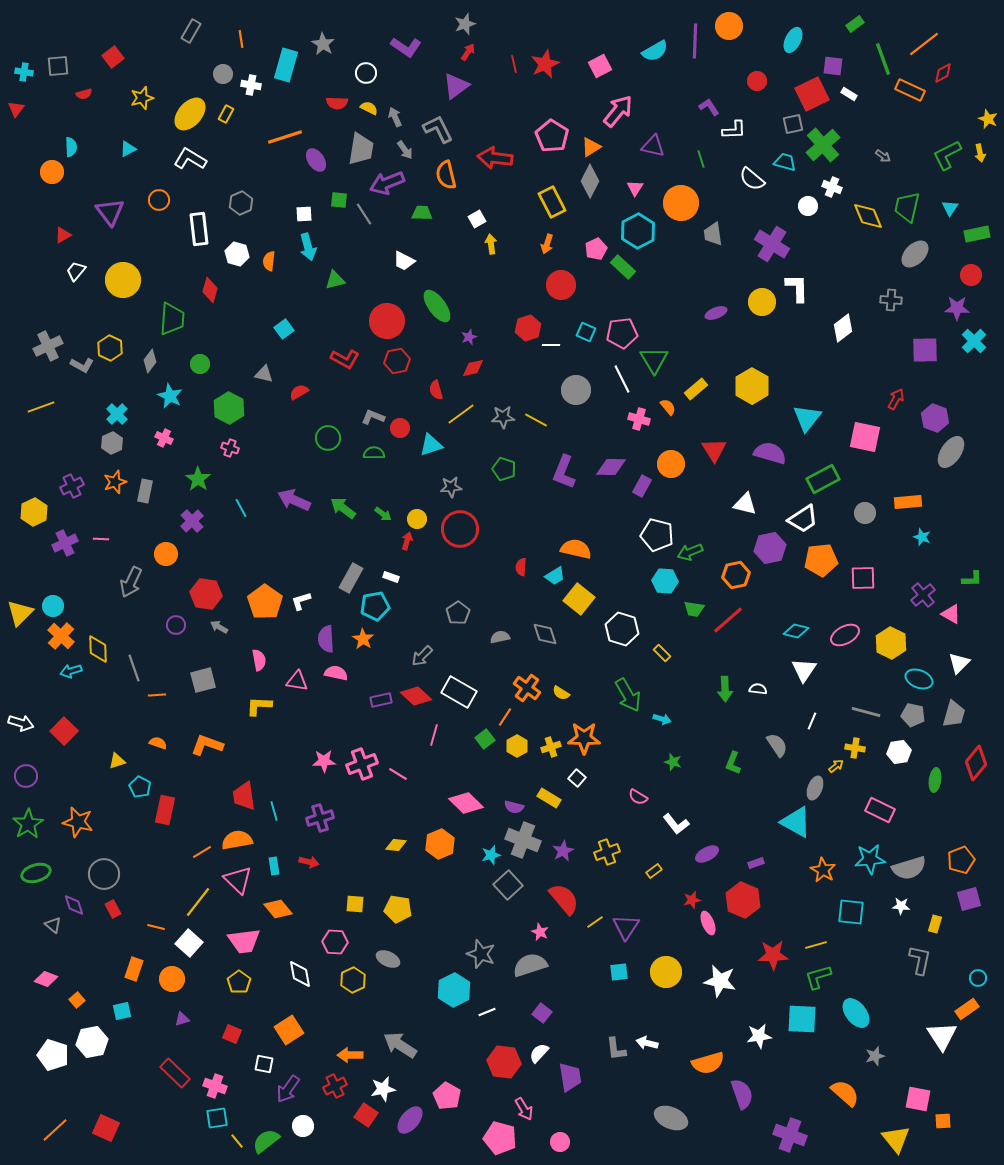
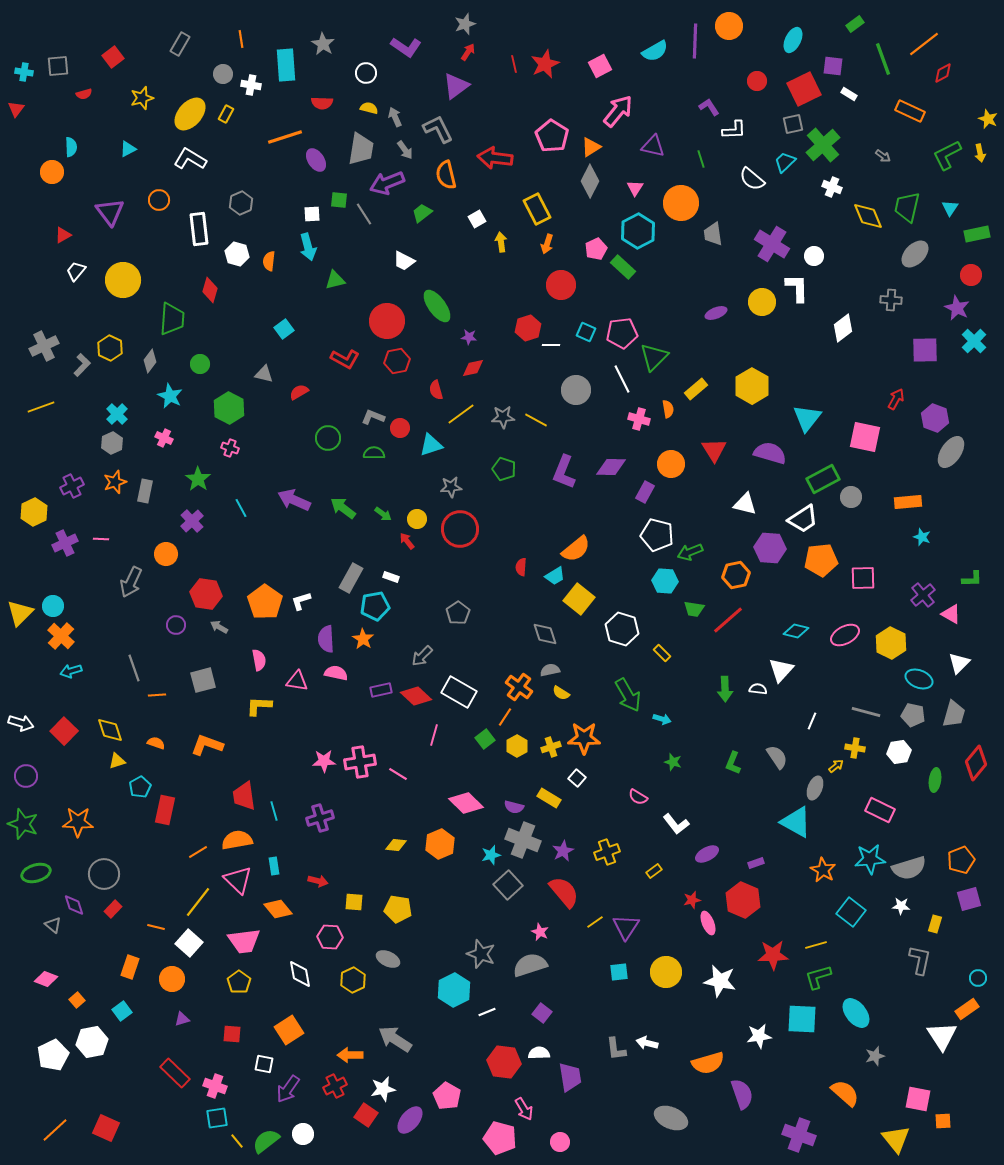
gray rectangle at (191, 31): moved 11 px left, 13 px down
cyan rectangle at (286, 65): rotated 20 degrees counterclockwise
orange rectangle at (910, 90): moved 21 px down
red square at (812, 94): moved 8 px left, 5 px up
red semicircle at (337, 103): moved 15 px left
yellow semicircle at (369, 108): rotated 12 degrees counterclockwise
cyan trapezoid at (785, 162): rotated 60 degrees counterclockwise
yellow rectangle at (552, 202): moved 15 px left, 7 px down
white circle at (808, 206): moved 6 px right, 50 px down
green trapezoid at (422, 213): rotated 40 degrees counterclockwise
white square at (304, 214): moved 8 px right
yellow arrow at (491, 244): moved 10 px right, 2 px up
purple star at (957, 308): rotated 25 degrees clockwise
purple star at (469, 337): rotated 28 degrees clockwise
gray cross at (48, 346): moved 4 px left
green triangle at (654, 360): moved 3 px up; rotated 16 degrees clockwise
gray L-shape at (82, 365): rotated 75 degrees counterclockwise
orange semicircle at (668, 407): moved 2 px down; rotated 30 degrees clockwise
purple rectangle at (642, 486): moved 3 px right, 6 px down
gray circle at (865, 513): moved 14 px left, 16 px up
red arrow at (407, 541): rotated 54 degrees counterclockwise
purple hexagon at (770, 548): rotated 16 degrees clockwise
orange semicircle at (576, 549): rotated 128 degrees clockwise
gray semicircle at (500, 637): moved 50 px right, 33 px down
yellow diamond at (98, 649): moved 12 px right, 81 px down; rotated 16 degrees counterclockwise
white triangle at (804, 670): moved 23 px left; rotated 8 degrees clockwise
orange cross at (527, 688): moved 8 px left, 1 px up
purple rectangle at (381, 700): moved 10 px up
orange semicircle at (158, 743): moved 2 px left
gray semicircle at (777, 745): moved 12 px down
pink cross at (362, 764): moved 2 px left, 2 px up; rotated 12 degrees clockwise
cyan pentagon at (140, 787): rotated 15 degrees clockwise
orange star at (78, 822): rotated 12 degrees counterclockwise
green star at (28, 824): moved 5 px left; rotated 20 degrees counterclockwise
orange line at (202, 852): moved 4 px left
red arrow at (309, 862): moved 9 px right, 19 px down
red semicircle at (564, 899): moved 7 px up
yellow square at (355, 904): moved 1 px left, 2 px up
red rectangle at (113, 909): rotated 72 degrees clockwise
cyan square at (851, 912): rotated 32 degrees clockwise
pink hexagon at (335, 942): moved 5 px left, 5 px up
orange rectangle at (134, 969): moved 4 px left, 2 px up
cyan square at (122, 1011): rotated 24 degrees counterclockwise
red square at (232, 1034): rotated 18 degrees counterclockwise
gray arrow at (400, 1045): moved 5 px left, 6 px up
white semicircle at (539, 1053): rotated 45 degrees clockwise
white pentagon at (53, 1055): rotated 28 degrees clockwise
white circle at (303, 1126): moved 8 px down
purple cross at (790, 1135): moved 9 px right
